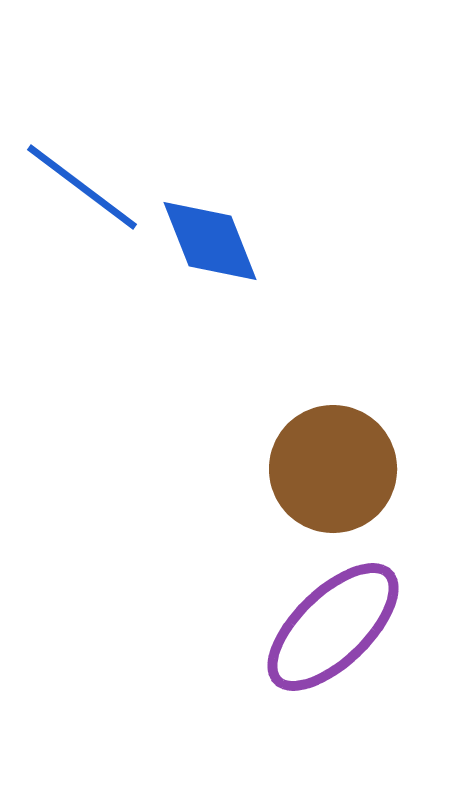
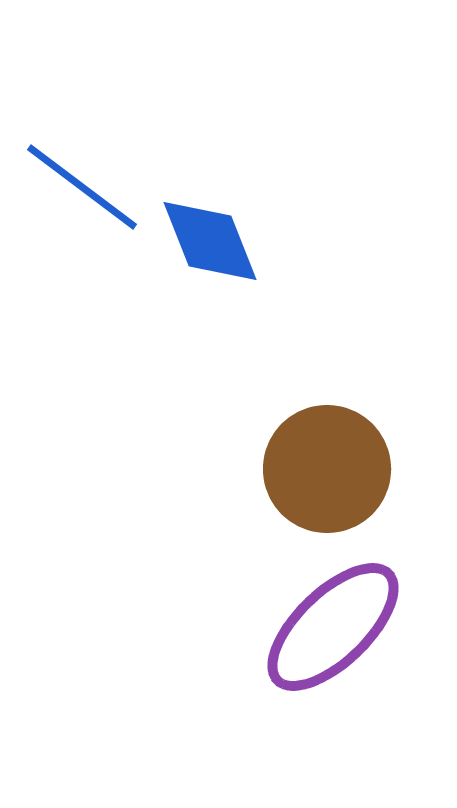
brown circle: moved 6 px left
